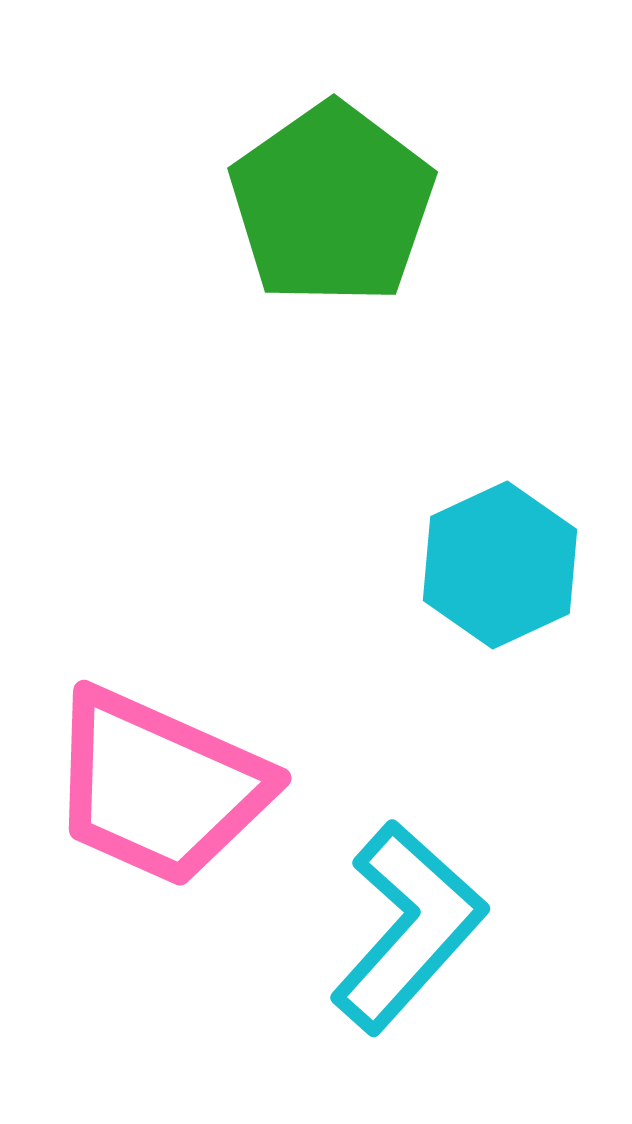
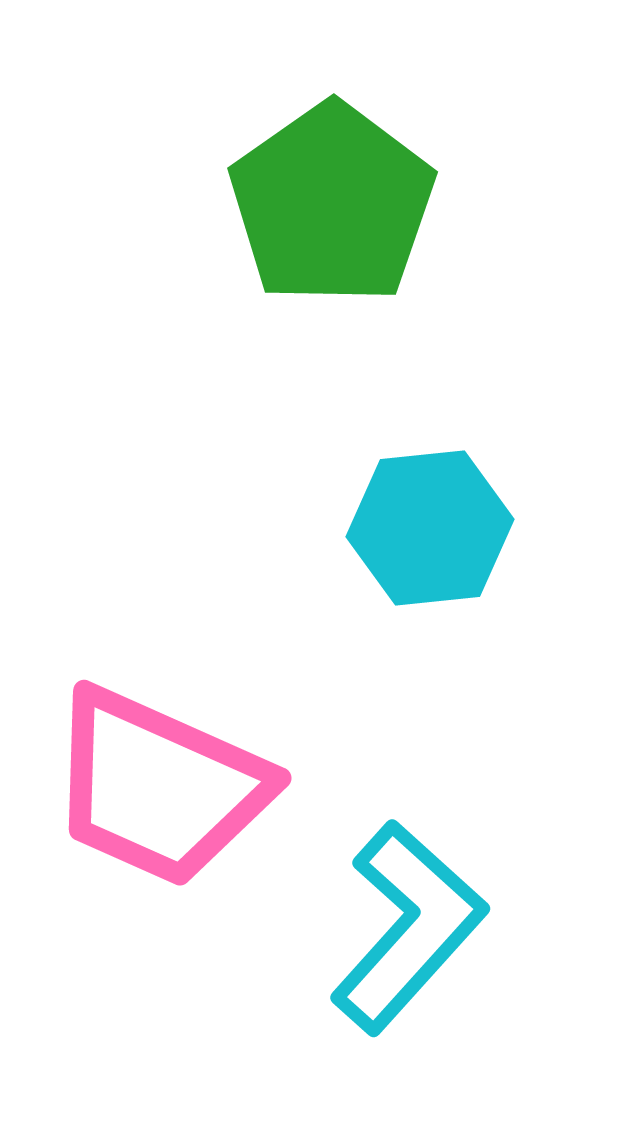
cyan hexagon: moved 70 px left, 37 px up; rotated 19 degrees clockwise
